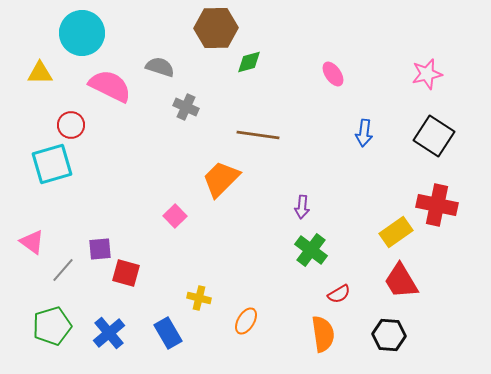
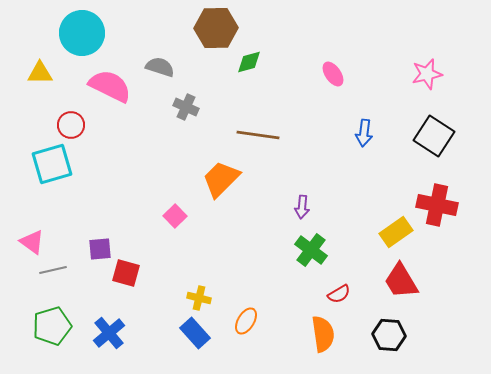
gray line: moved 10 px left; rotated 36 degrees clockwise
blue rectangle: moved 27 px right; rotated 12 degrees counterclockwise
